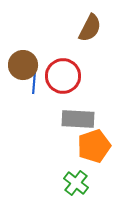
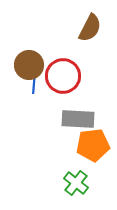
brown circle: moved 6 px right
orange pentagon: moved 1 px left, 1 px up; rotated 12 degrees clockwise
